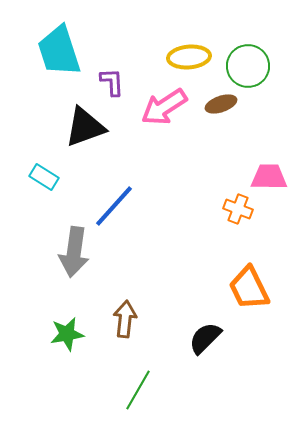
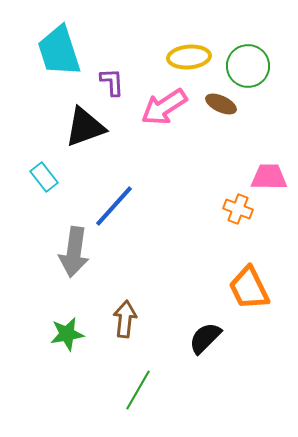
brown ellipse: rotated 44 degrees clockwise
cyan rectangle: rotated 20 degrees clockwise
